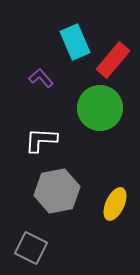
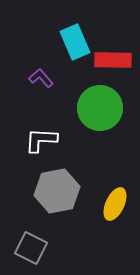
red rectangle: rotated 51 degrees clockwise
